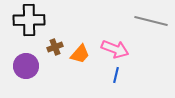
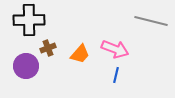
brown cross: moved 7 px left, 1 px down
